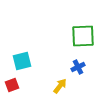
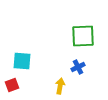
cyan square: rotated 18 degrees clockwise
yellow arrow: rotated 28 degrees counterclockwise
